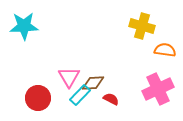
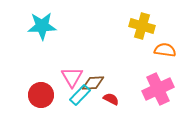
cyan star: moved 18 px right
pink triangle: moved 3 px right
red circle: moved 3 px right, 3 px up
